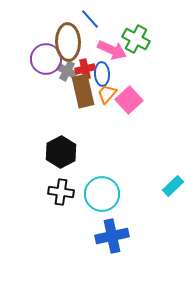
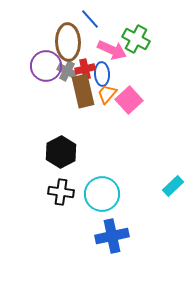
purple circle: moved 7 px down
